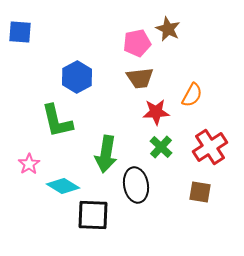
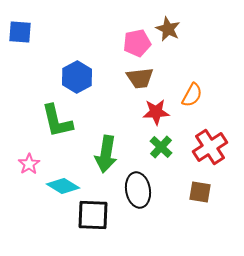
black ellipse: moved 2 px right, 5 px down
